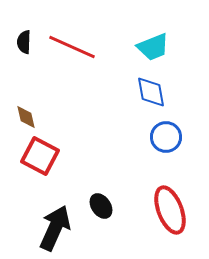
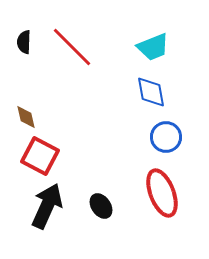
red line: rotated 21 degrees clockwise
red ellipse: moved 8 px left, 17 px up
black arrow: moved 8 px left, 22 px up
